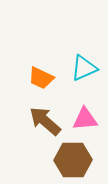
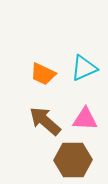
orange trapezoid: moved 2 px right, 4 px up
pink triangle: rotated 8 degrees clockwise
